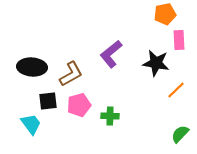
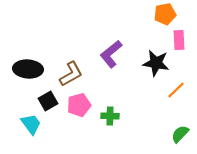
black ellipse: moved 4 px left, 2 px down
black square: rotated 24 degrees counterclockwise
